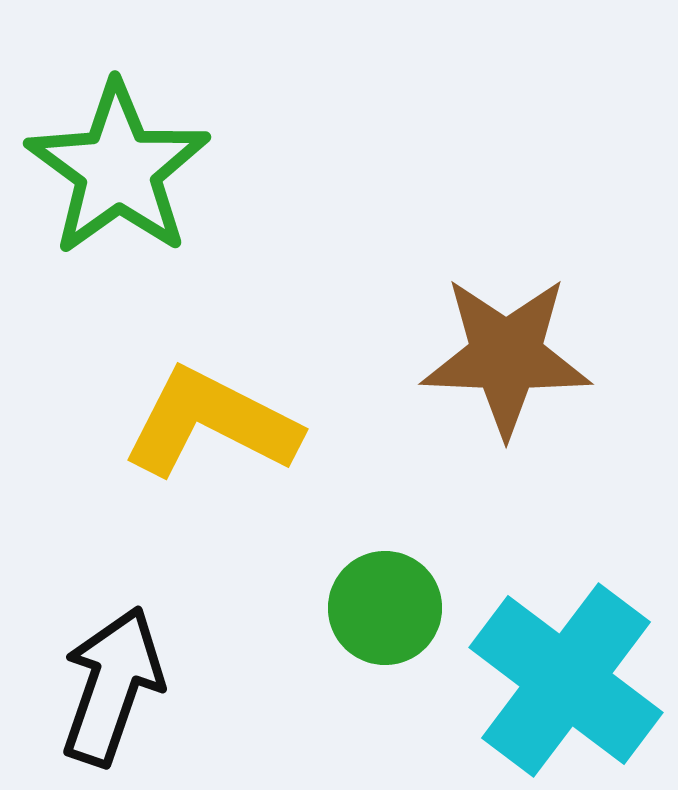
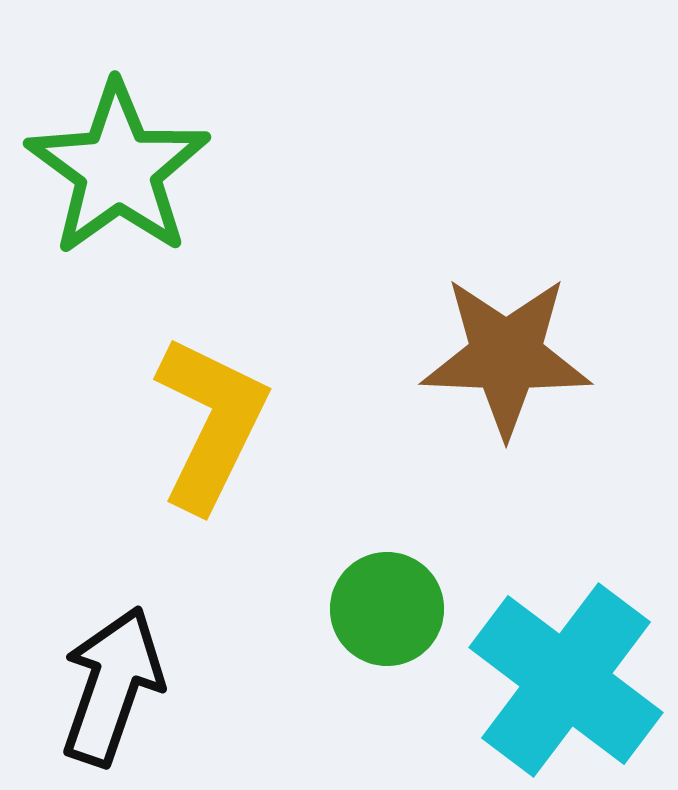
yellow L-shape: rotated 89 degrees clockwise
green circle: moved 2 px right, 1 px down
